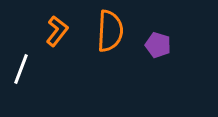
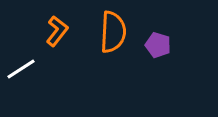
orange semicircle: moved 3 px right, 1 px down
white line: rotated 36 degrees clockwise
